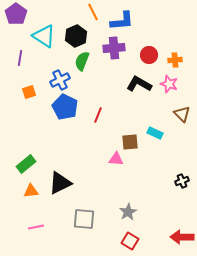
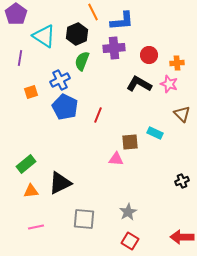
black hexagon: moved 1 px right, 2 px up
orange cross: moved 2 px right, 3 px down
orange square: moved 2 px right
